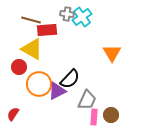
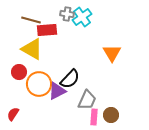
red circle: moved 5 px down
